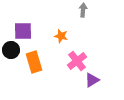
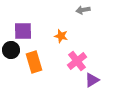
gray arrow: rotated 104 degrees counterclockwise
